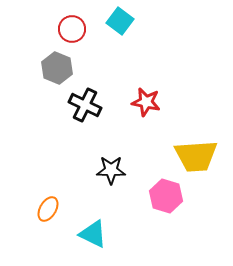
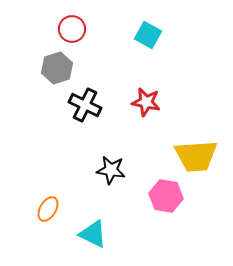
cyan square: moved 28 px right, 14 px down; rotated 8 degrees counterclockwise
gray hexagon: rotated 20 degrees clockwise
black star: rotated 8 degrees clockwise
pink hexagon: rotated 8 degrees counterclockwise
